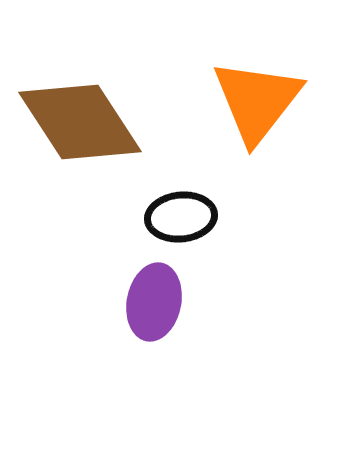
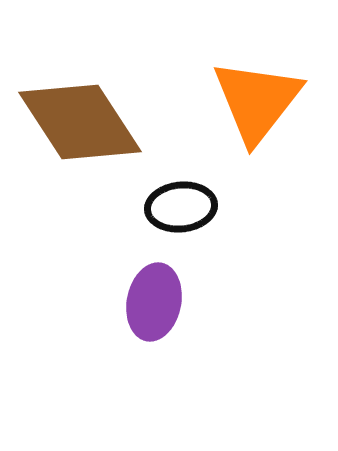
black ellipse: moved 10 px up
